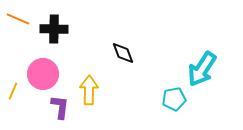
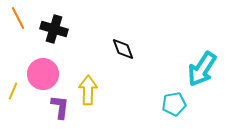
orange line: moved 1 px up; rotated 40 degrees clockwise
black cross: rotated 16 degrees clockwise
black diamond: moved 4 px up
yellow arrow: moved 1 px left
cyan pentagon: moved 5 px down
